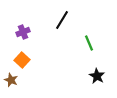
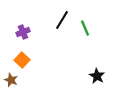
green line: moved 4 px left, 15 px up
